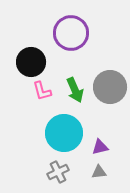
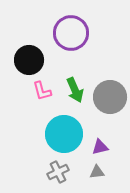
black circle: moved 2 px left, 2 px up
gray circle: moved 10 px down
cyan circle: moved 1 px down
gray triangle: moved 2 px left
